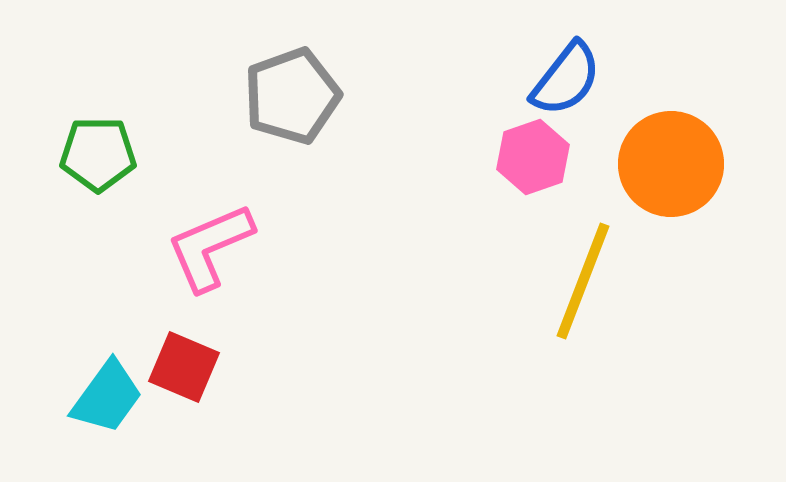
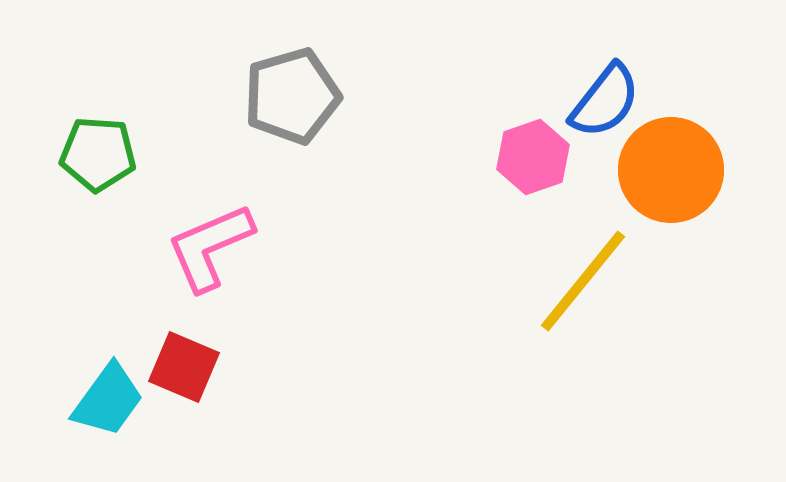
blue semicircle: moved 39 px right, 22 px down
gray pentagon: rotated 4 degrees clockwise
green pentagon: rotated 4 degrees clockwise
orange circle: moved 6 px down
yellow line: rotated 18 degrees clockwise
cyan trapezoid: moved 1 px right, 3 px down
